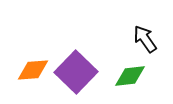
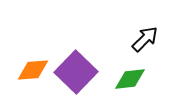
black arrow: rotated 80 degrees clockwise
green diamond: moved 3 px down
